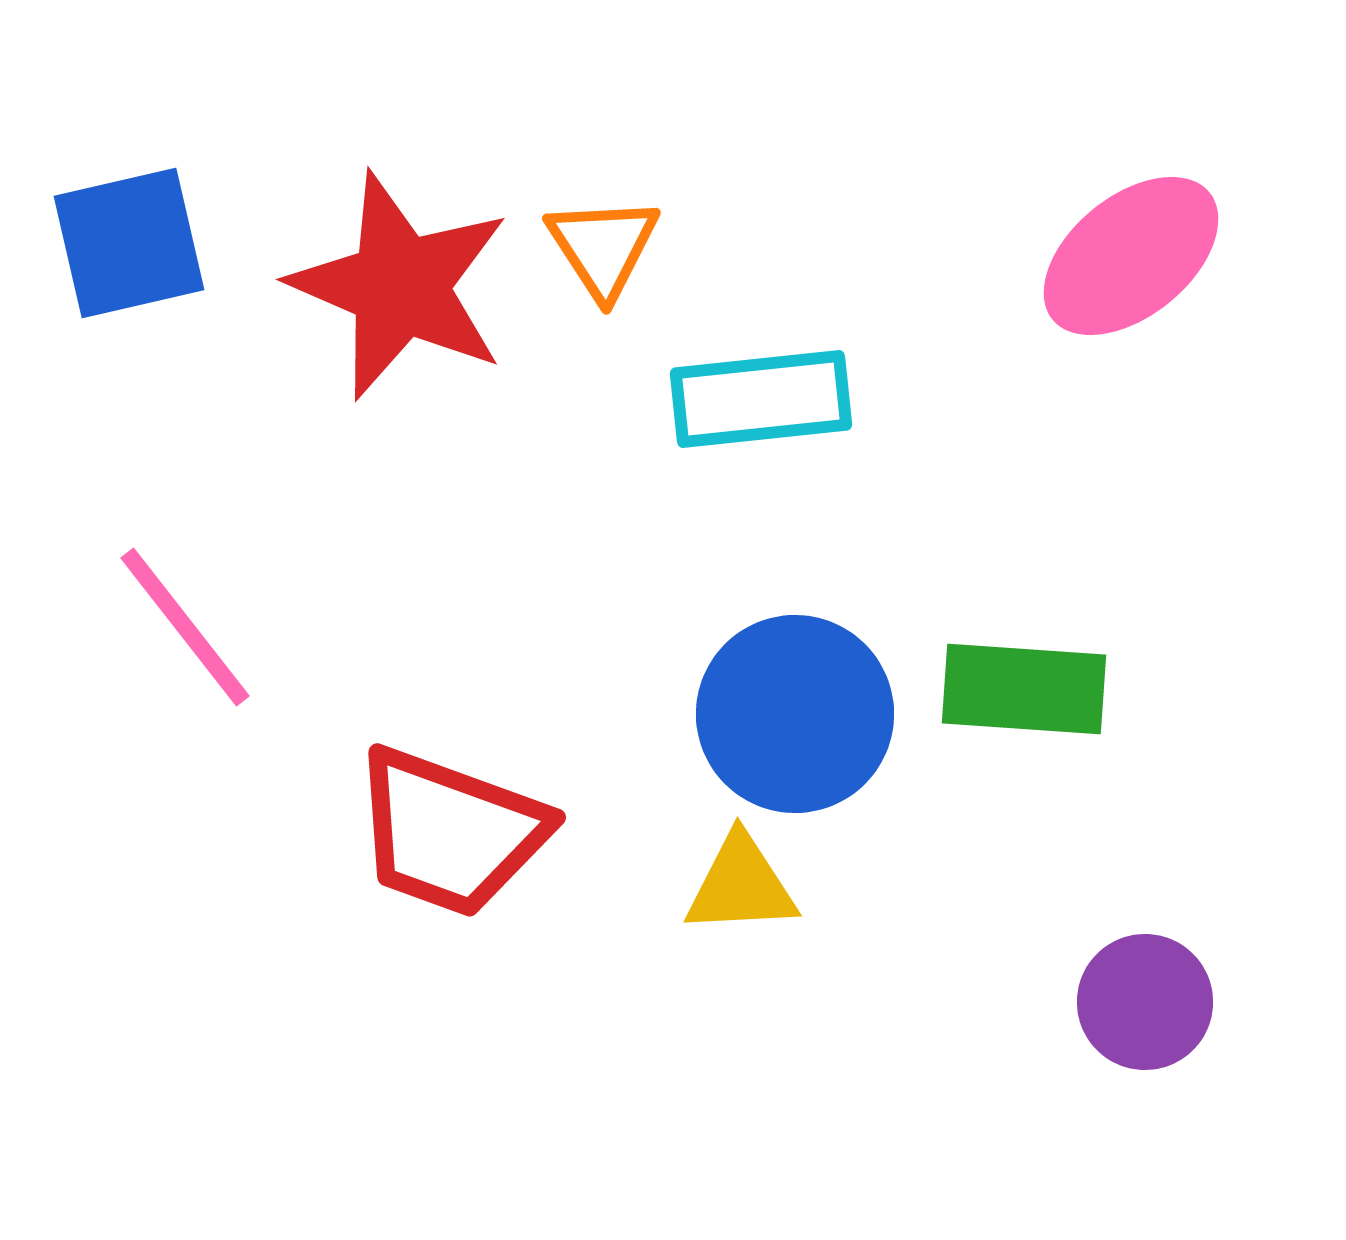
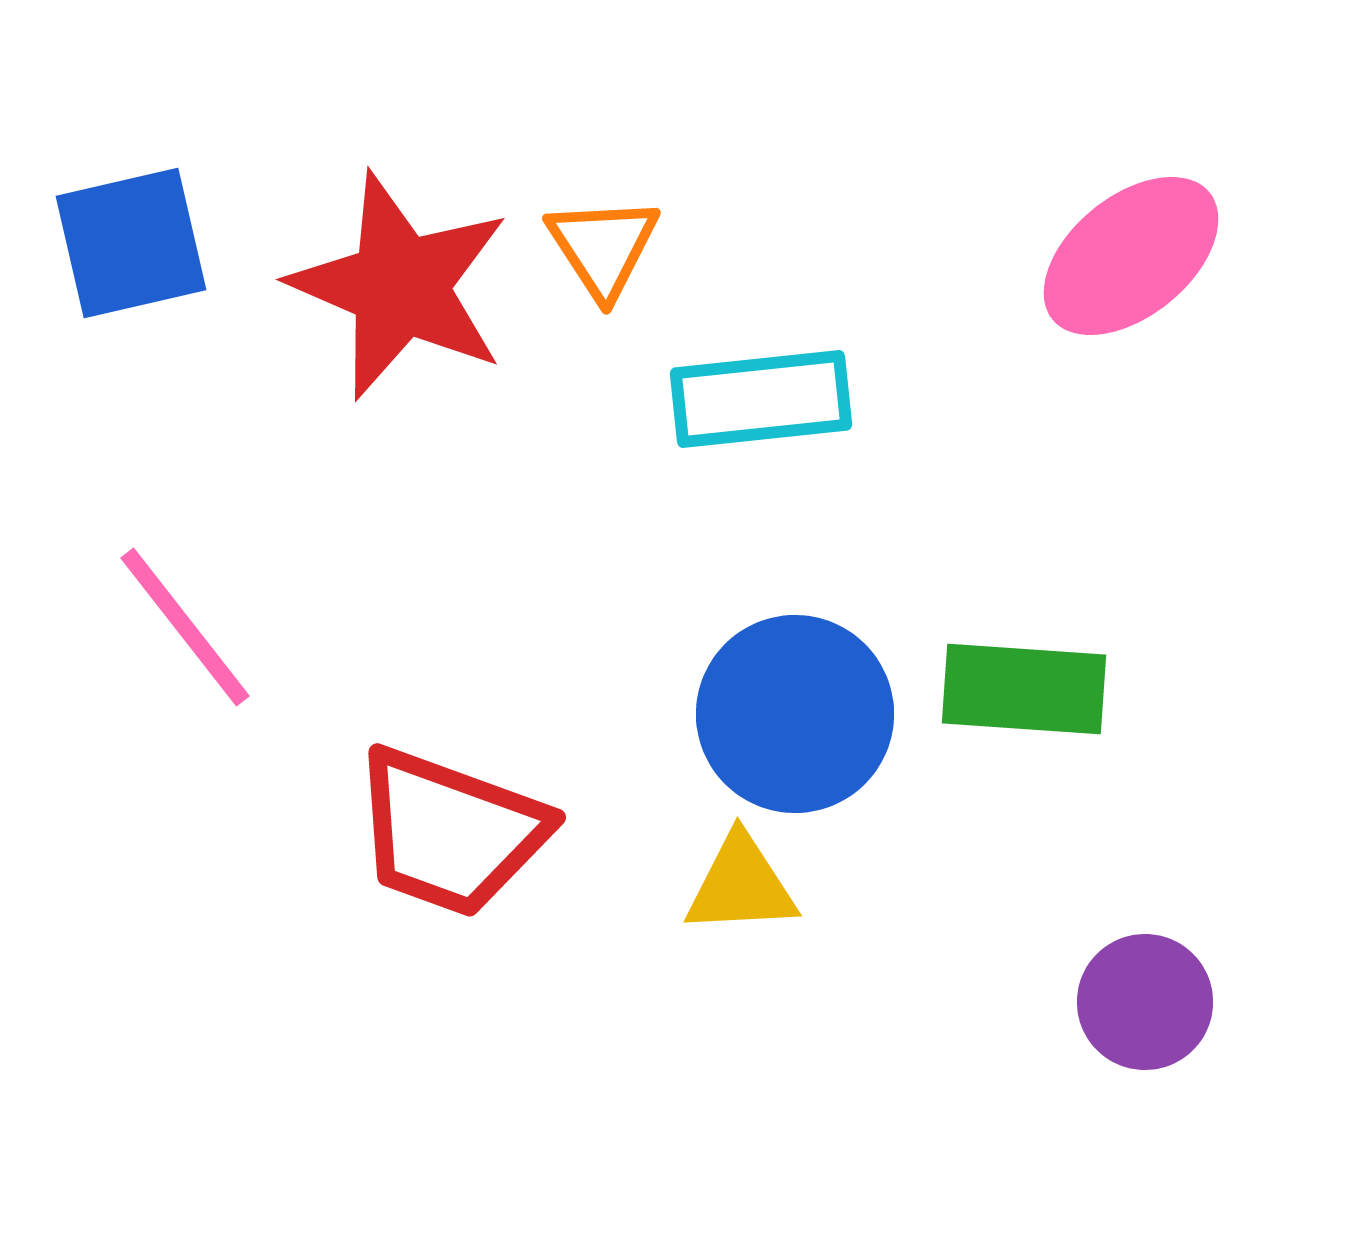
blue square: moved 2 px right
